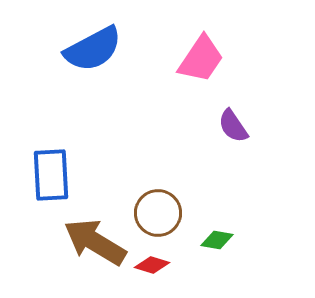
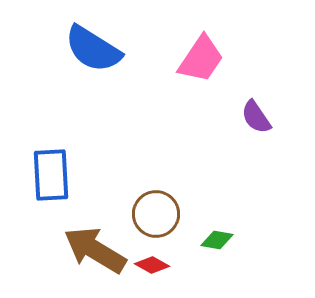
blue semicircle: rotated 60 degrees clockwise
purple semicircle: moved 23 px right, 9 px up
brown circle: moved 2 px left, 1 px down
brown arrow: moved 8 px down
red diamond: rotated 12 degrees clockwise
